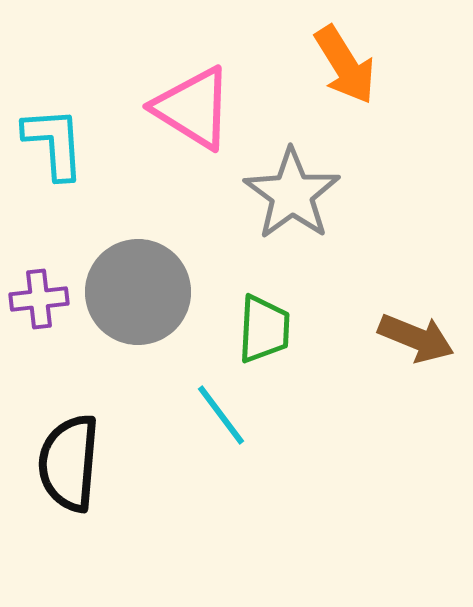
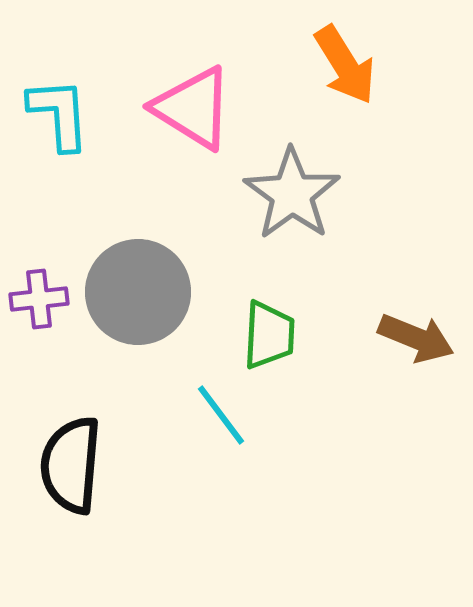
cyan L-shape: moved 5 px right, 29 px up
green trapezoid: moved 5 px right, 6 px down
black semicircle: moved 2 px right, 2 px down
